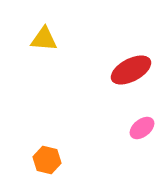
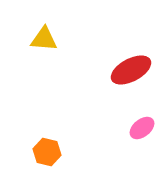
orange hexagon: moved 8 px up
